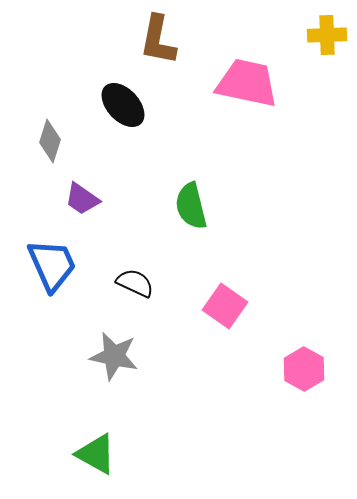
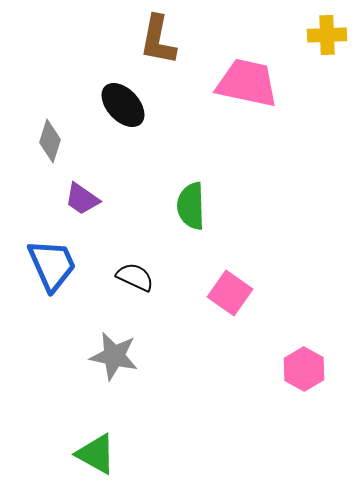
green semicircle: rotated 12 degrees clockwise
black semicircle: moved 6 px up
pink square: moved 5 px right, 13 px up
